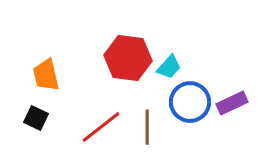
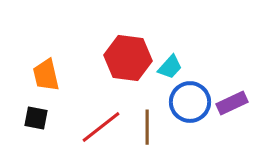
cyan trapezoid: moved 1 px right
black square: rotated 15 degrees counterclockwise
